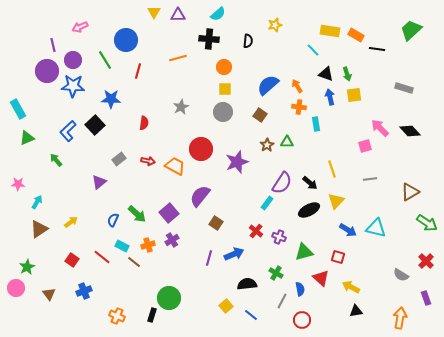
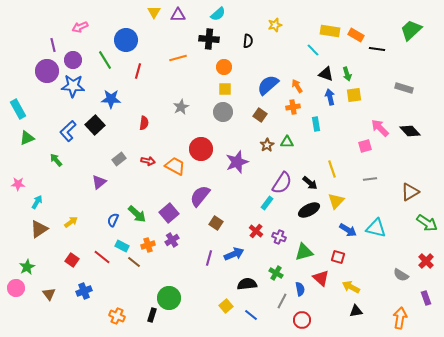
orange cross at (299, 107): moved 6 px left; rotated 16 degrees counterclockwise
